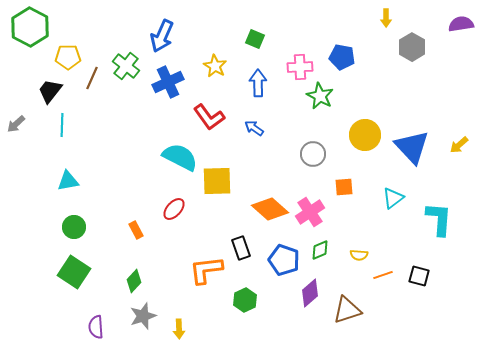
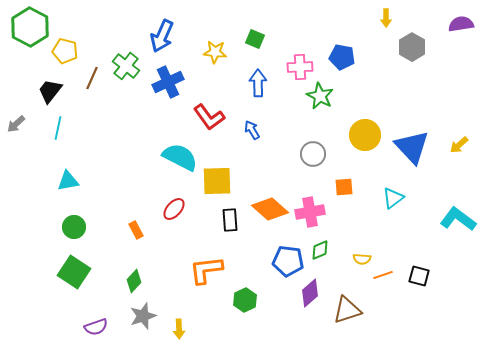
yellow pentagon at (68, 57): moved 3 px left, 6 px up; rotated 15 degrees clockwise
yellow star at (215, 66): moved 14 px up; rotated 25 degrees counterclockwise
cyan line at (62, 125): moved 4 px left, 3 px down; rotated 10 degrees clockwise
blue arrow at (254, 128): moved 2 px left, 2 px down; rotated 24 degrees clockwise
pink cross at (310, 212): rotated 24 degrees clockwise
cyan L-shape at (439, 219): moved 19 px right; rotated 57 degrees counterclockwise
black rectangle at (241, 248): moved 11 px left, 28 px up; rotated 15 degrees clockwise
yellow semicircle at (359, 255): moved 3 px right, 4 px down
blue pentagon at (284, 260): moved 4 px right, 1 px down; rotated 12 degrees counterclockwise
purple semicircle at (96, 327): rotated 105 degrees counterclockwise
